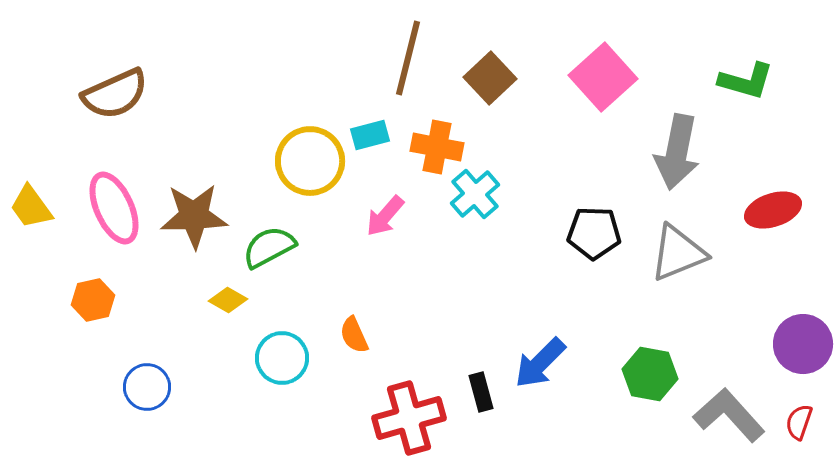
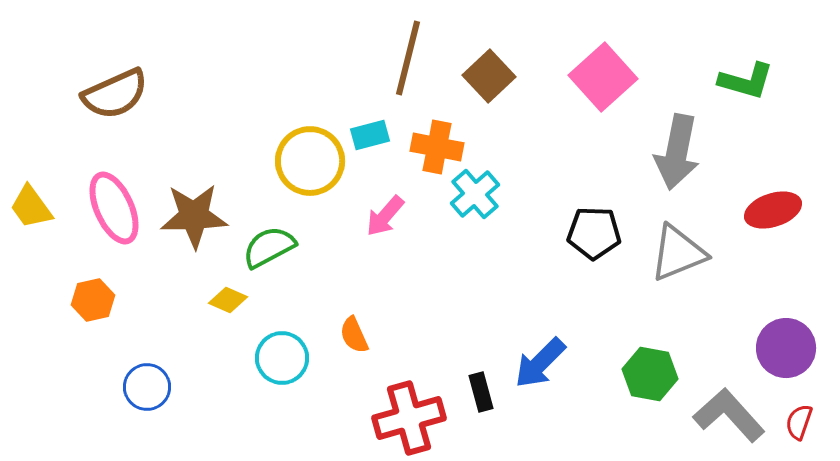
brown square: moved 1 px left, 2 px up
yellow diamond: rotated 6 degrees counterclockwise
purple circle: moved 17 px left, 4 px down
